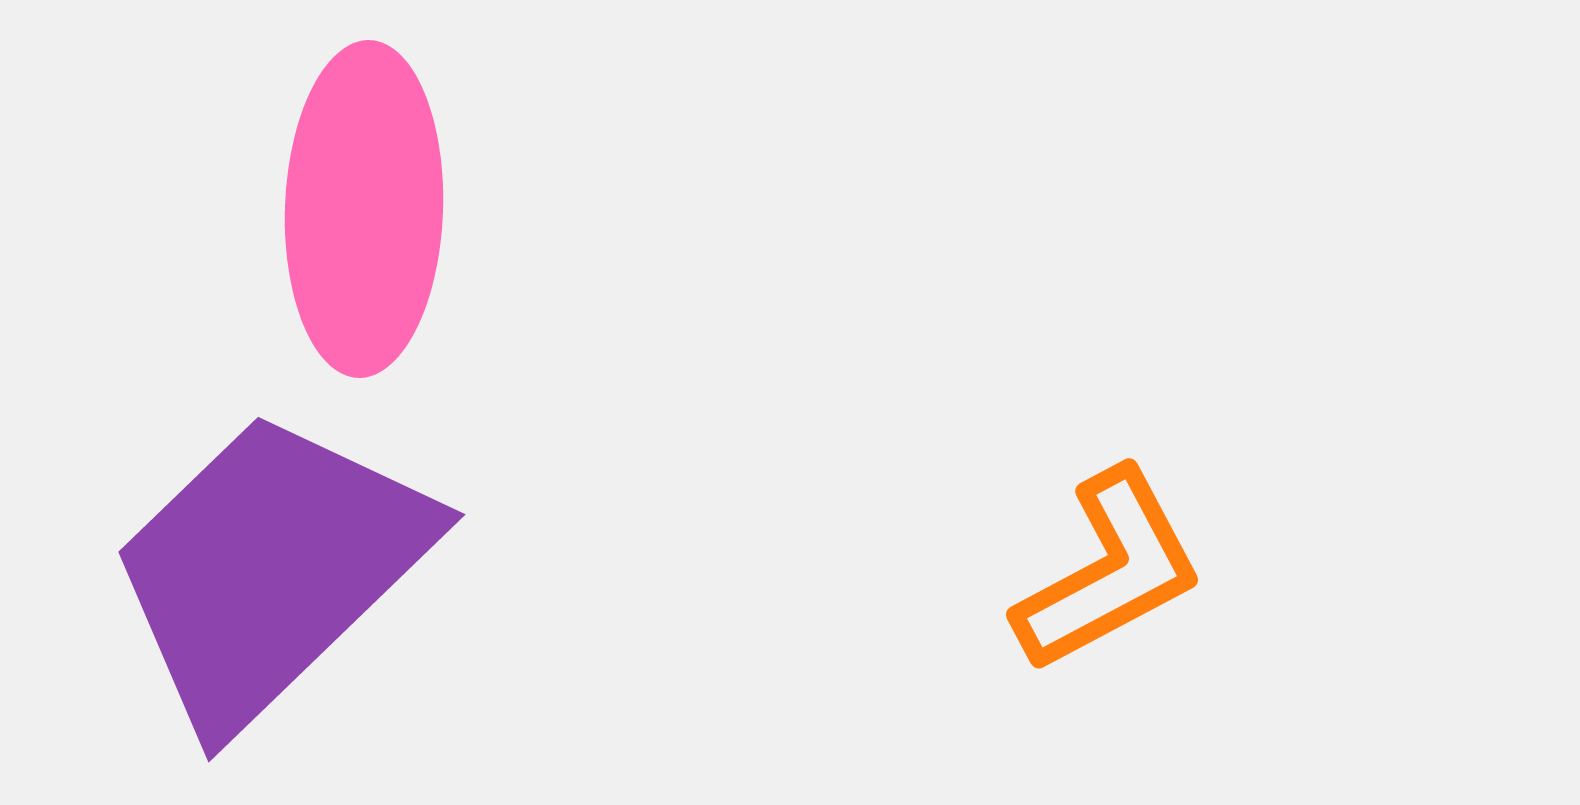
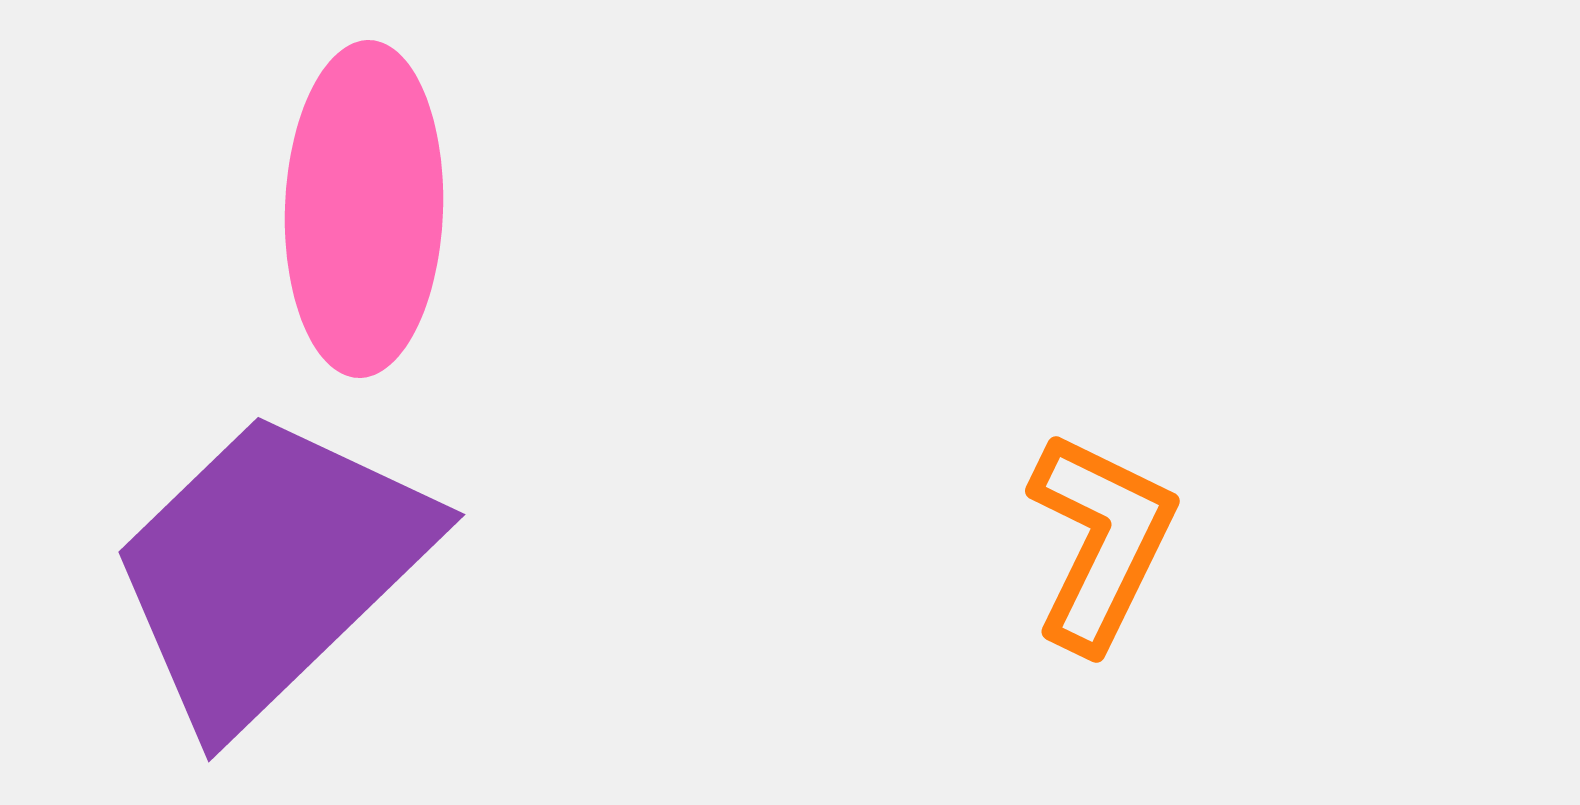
orange L-shape: moved 8 px left, 30 px up; rotated 36 degrees counterclockwise
